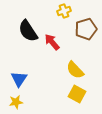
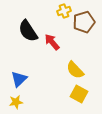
brown pentagon: moved 2 px left, 7 px up
blue triangle: rotated 12 degrees clockwise
yellow square: moved 2 px right
